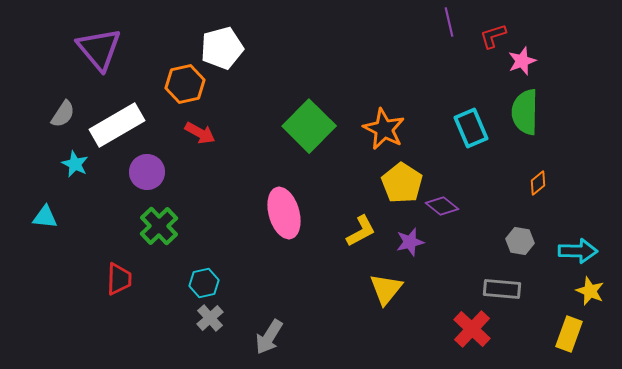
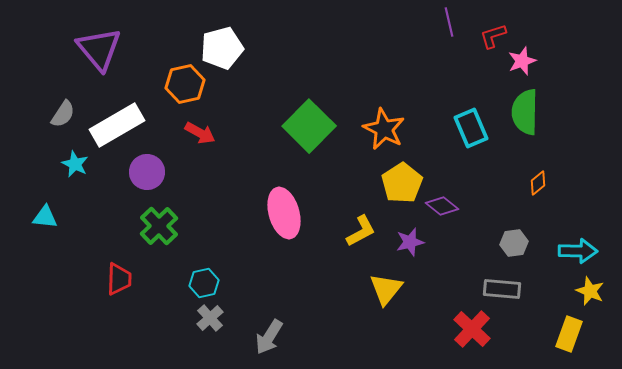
yellow pentagon: rotated 6 degrees clockwise
gray hexagon: moved 6 px left, 2 px down; rotated 16 degrees counterclockwise
